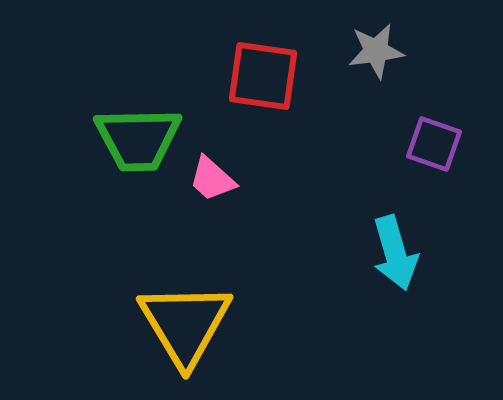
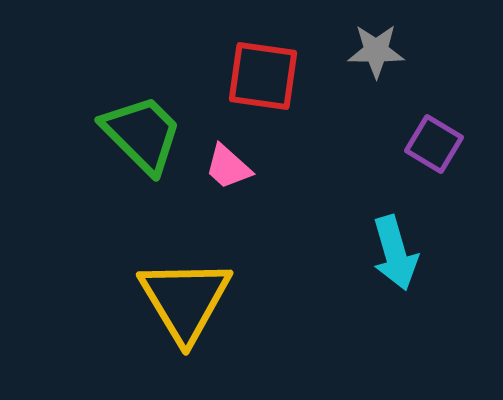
gray star: rotated 8 degrees clockwise
green trapezoid: moved 4 px right, 5 px up; rotated 134 degrees counterclockwise
purple square: rotated 12 degrees clockwise
pink trapezoid: moved 16 px right, 12 px up
yellow triangle: moved 24 px up
